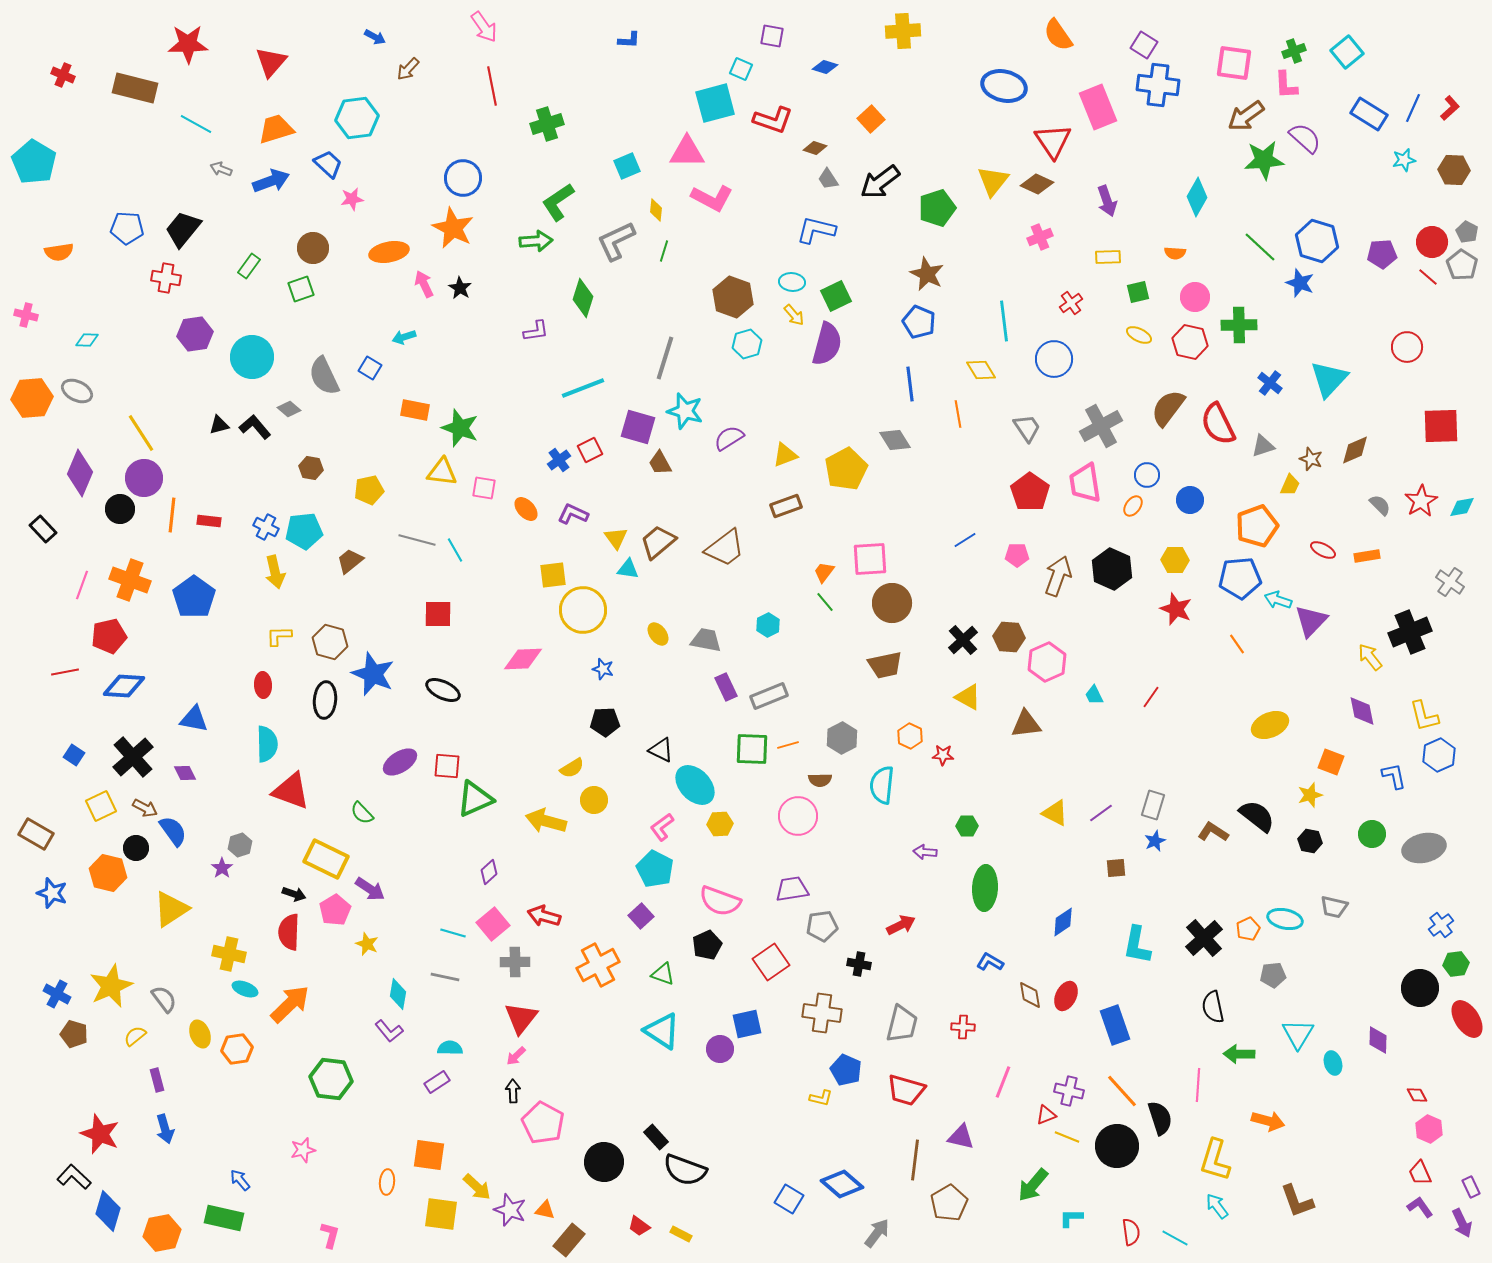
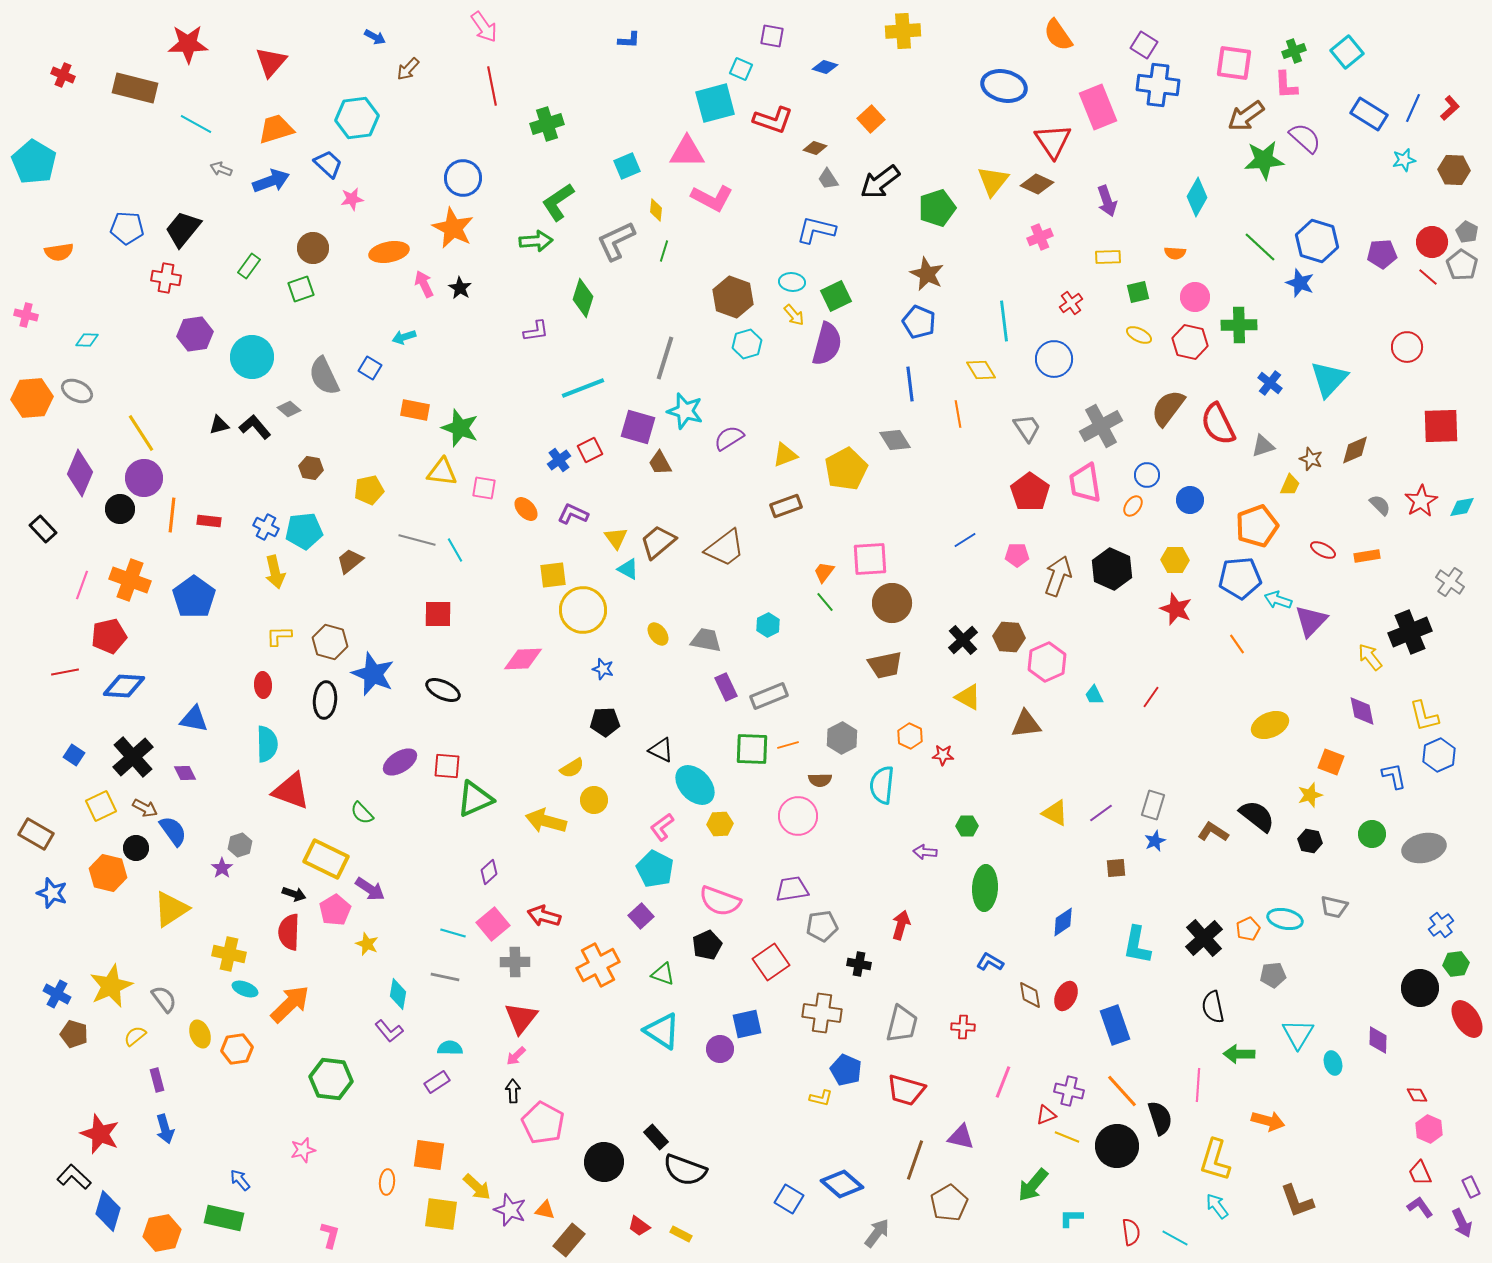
cyan triangle at (628, 569): rotated 20 degrees clockwise
red arrow at (901, 925): rotated 48 degrees counterclockwise
brown line at (915, 1160): rotated 12 degrees clockwise
